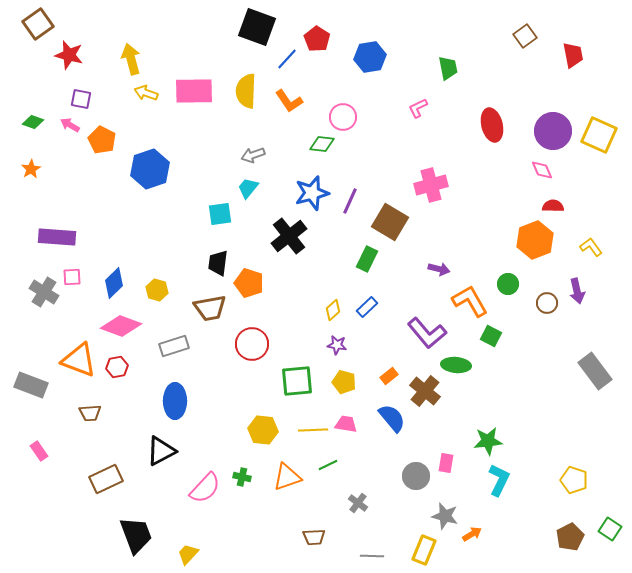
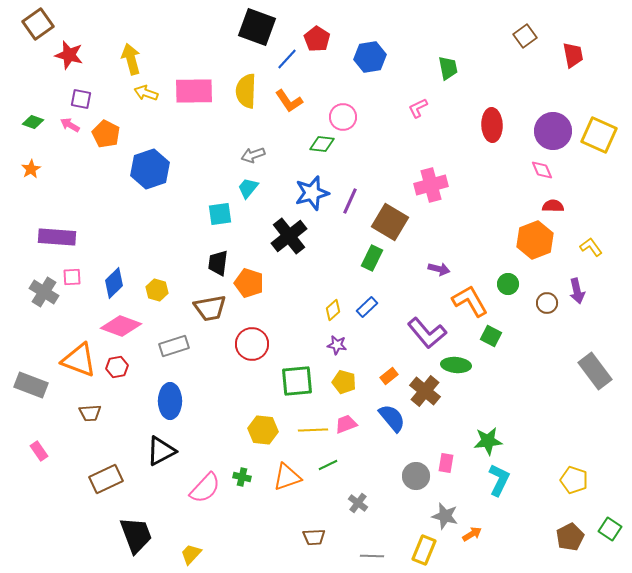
red ellipse at (492, 125): rotated 12 degrees clockwise
orange pentagon at (102, 140): moved 4 px right, 6 px up
green rectangle at (367, 259): moved 5 px right, 1 px up
blue ellipse at (175, 401): moved 5 px left
pink trapezoid at (346, 424): rotated 30 degrees counterclockwise
yellow trapezoid at (188, 554): moved 3 px right
